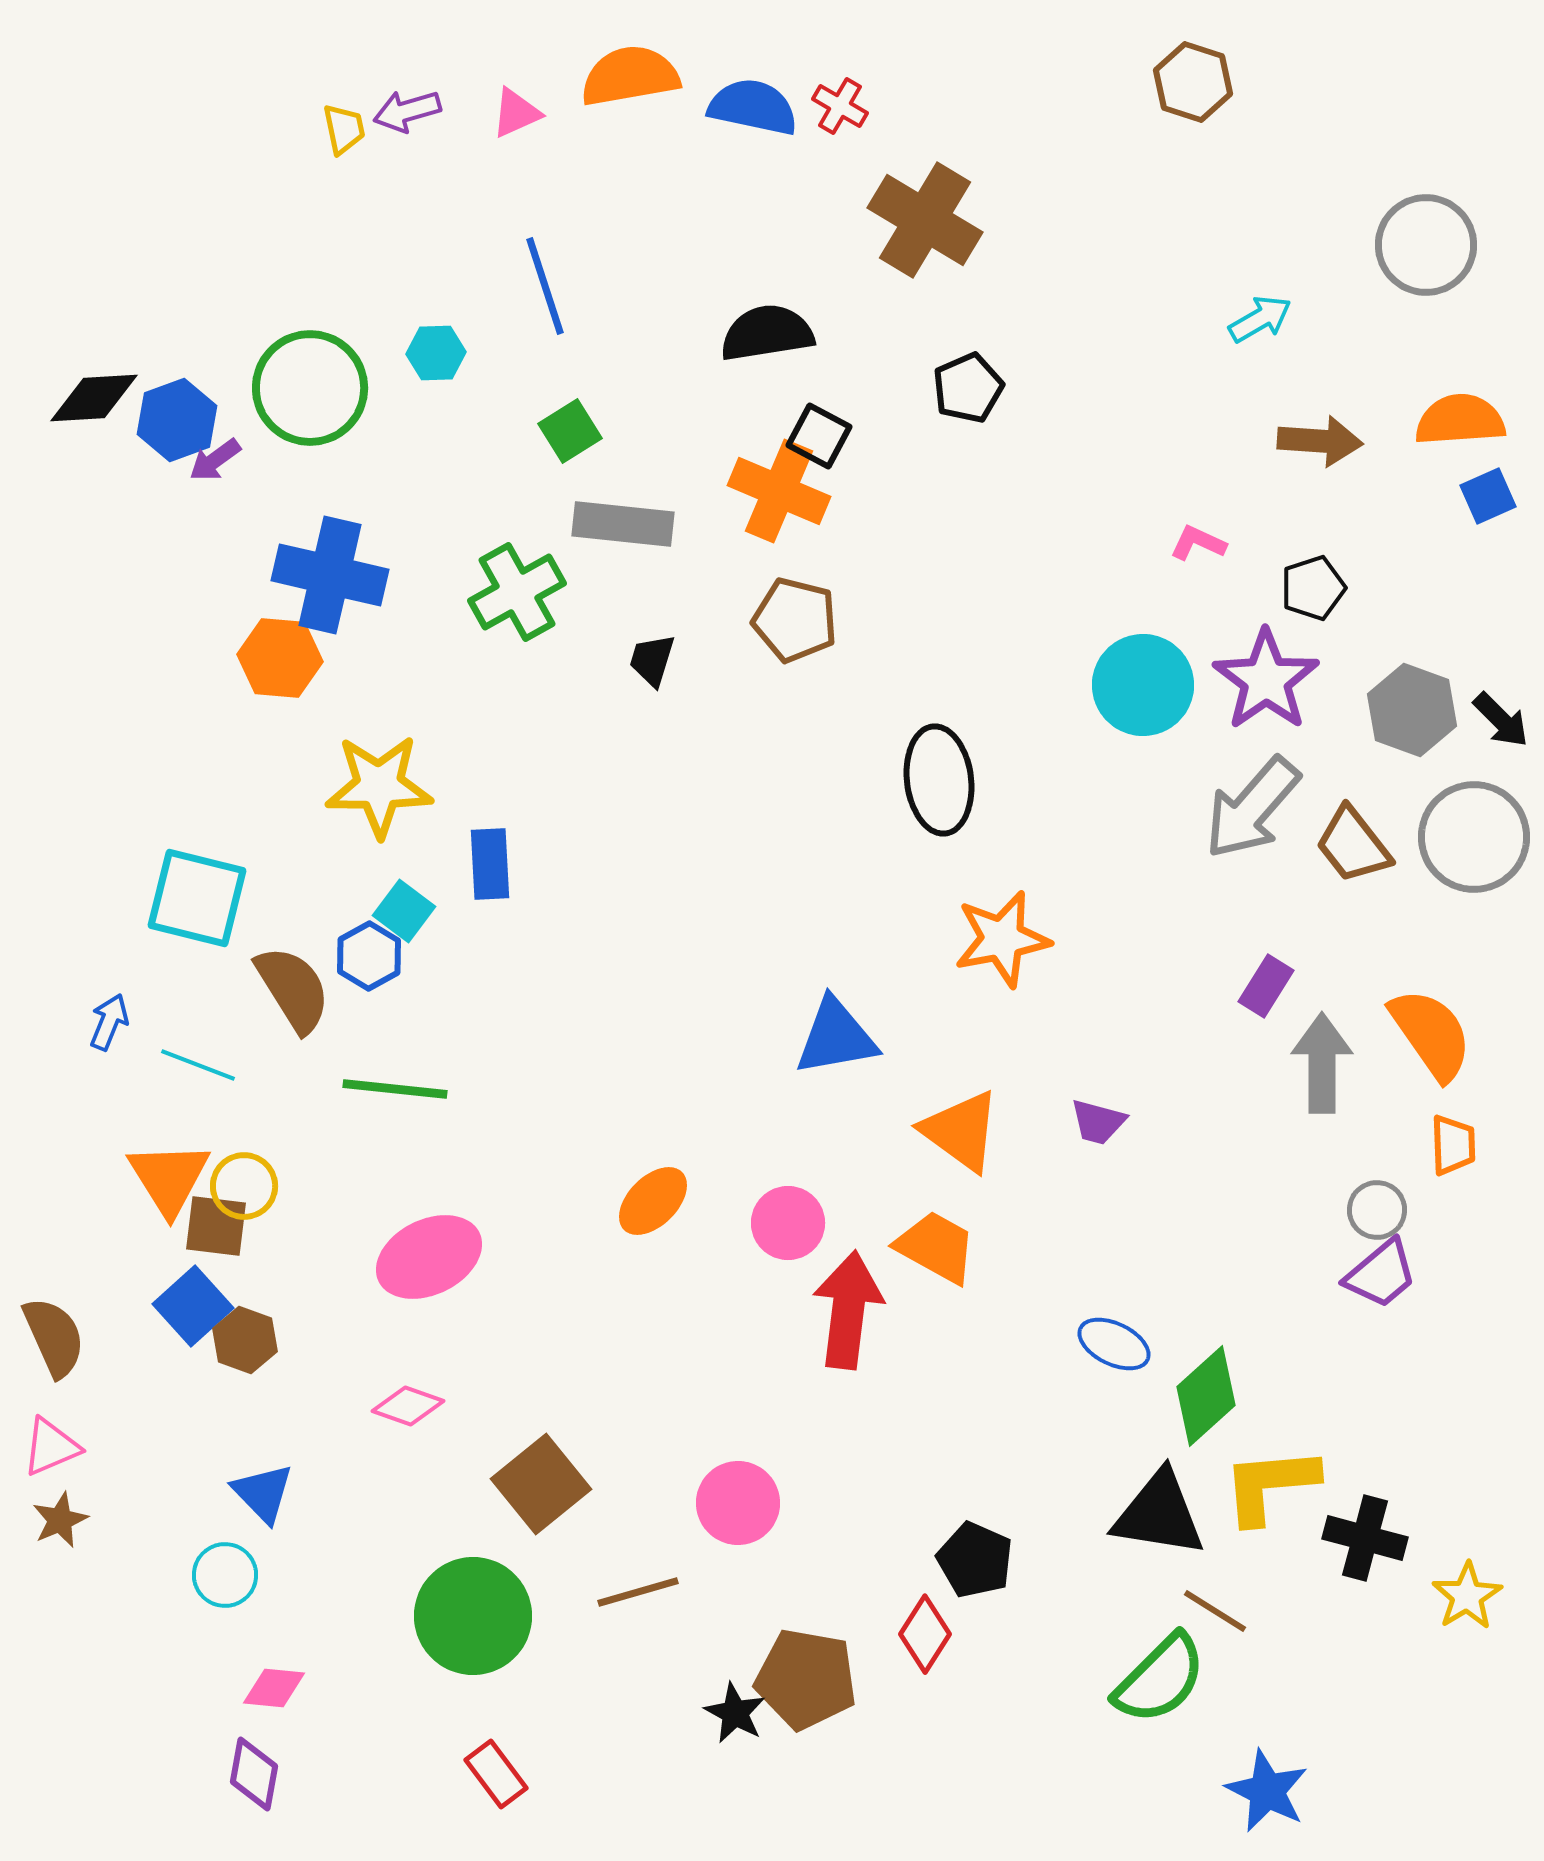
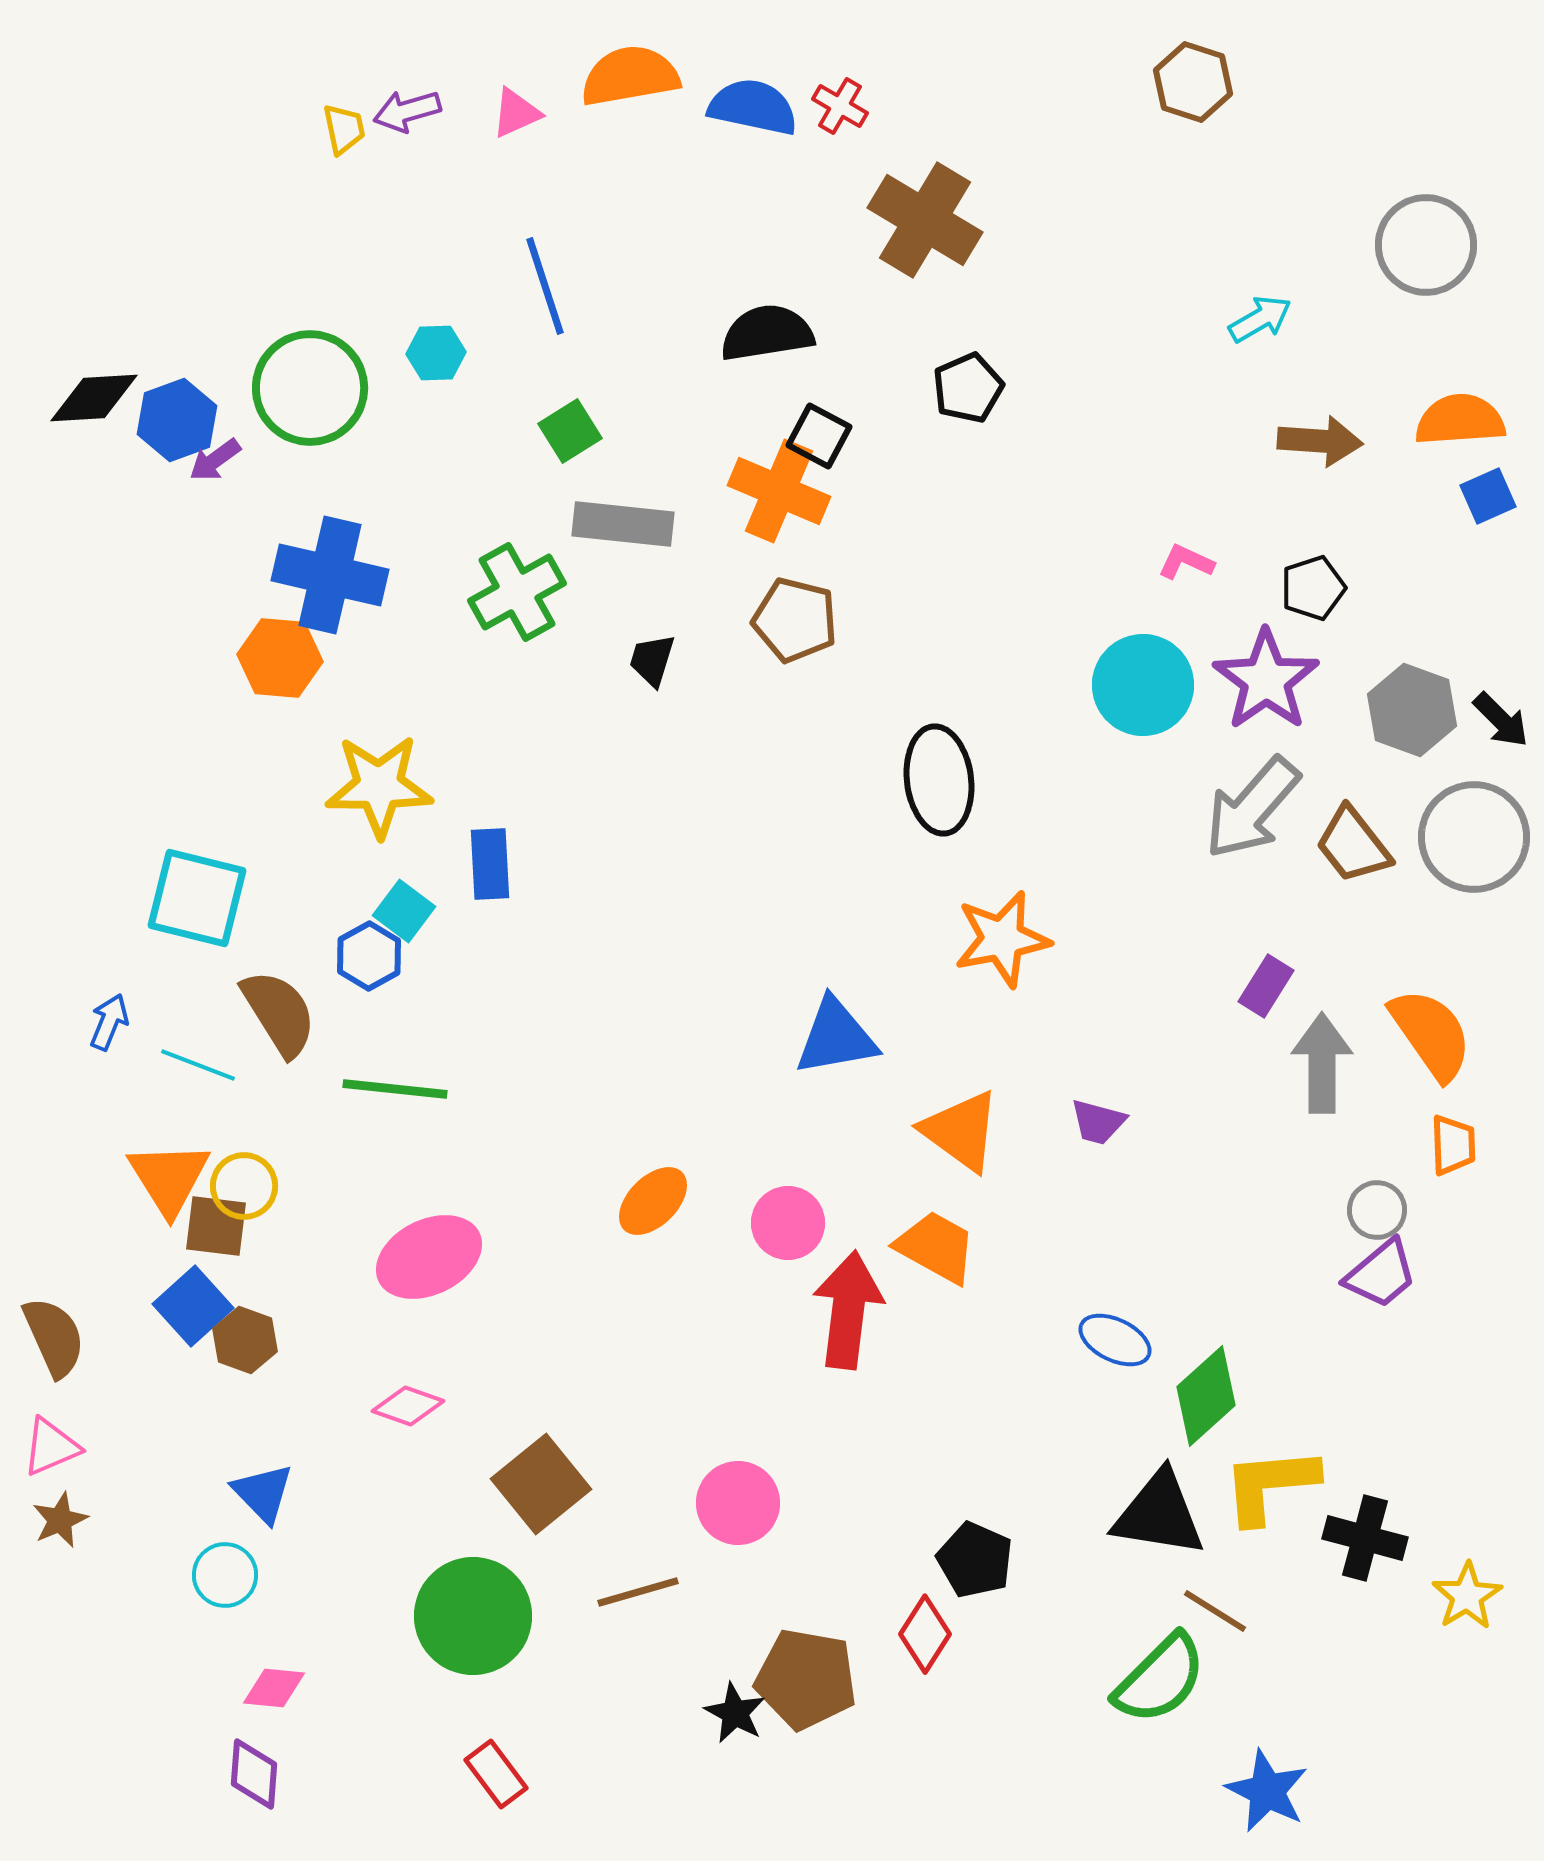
pink L-shape at (1198, 543): moved 12 px left, 19 px down
brown semicircle at (293, 989): moved 14 px left, 24 px down
blue ellipse at (1114, 1344): moved 1 px right, 4 px up
purple diamond at (254, 1774): rotated 6 degrees counterclockwise
